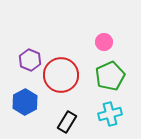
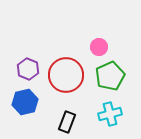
pink circle: moved 5 px left, 5 px down
purple hexagon: moved 2 px left, 9 px down
red circle: moved 5 px right
blue hexagon: rotated 15 degrees clockwise
black rectangle: rotated 10 degrees counterclockwise
